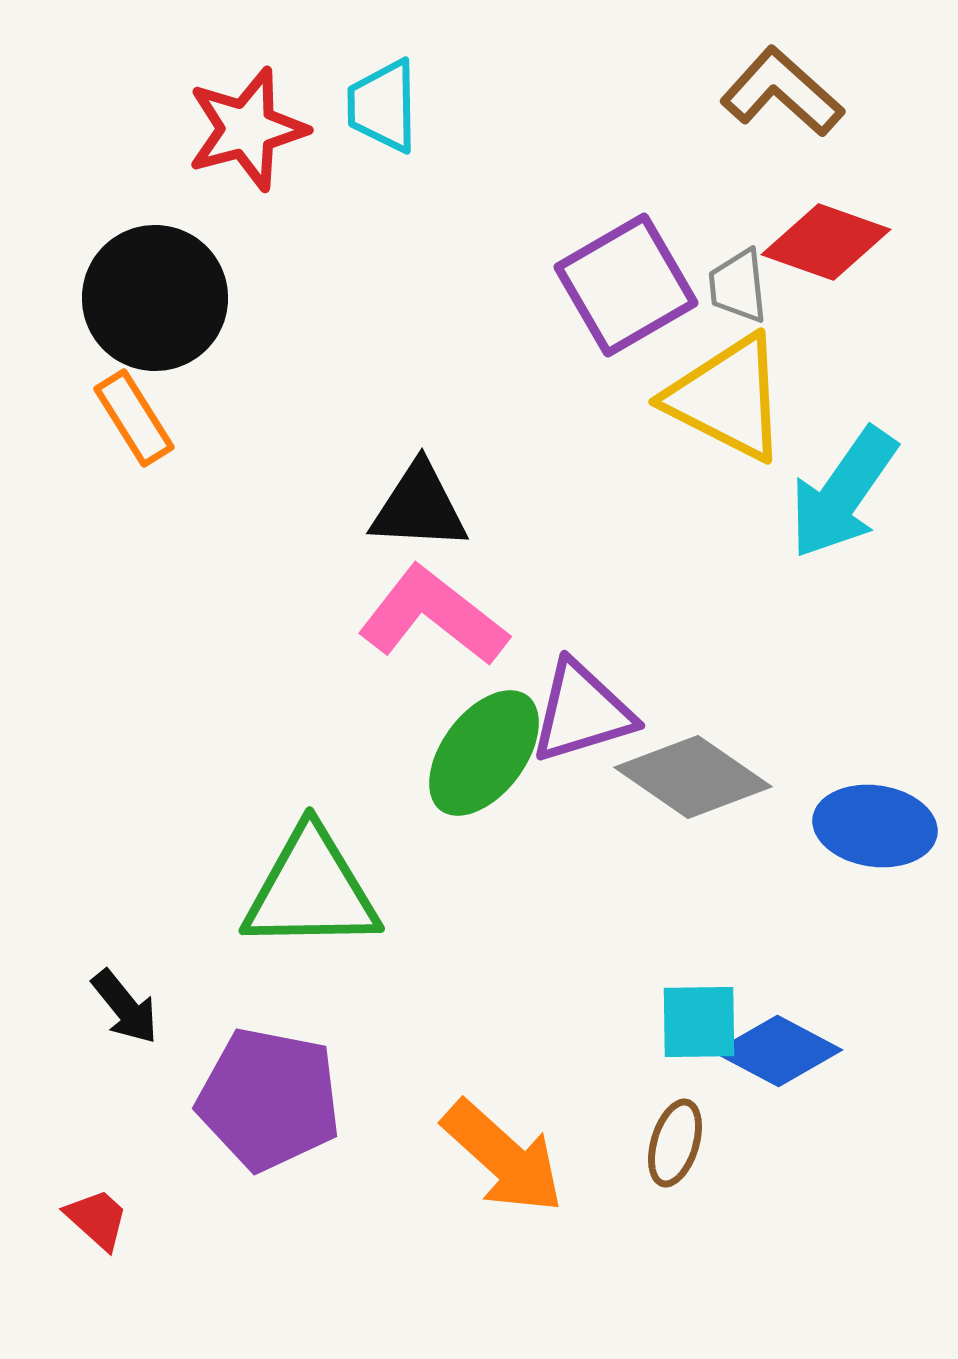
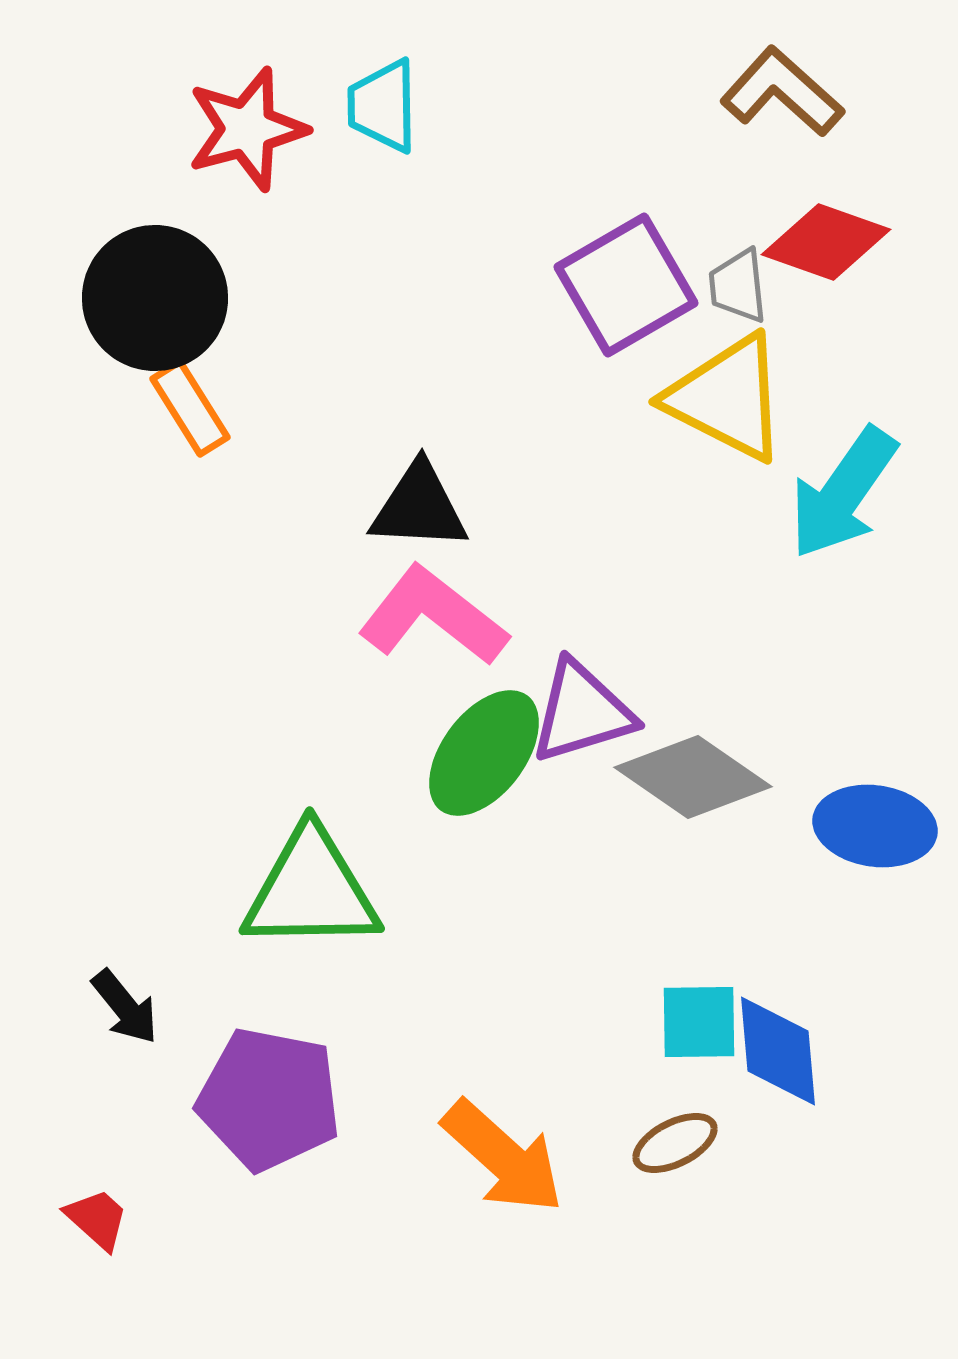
orange rectangle: moved 56 px right, 10 px up
blue diamond: rotated 57 degrees clockwise
brown ellipse: rotated 46 degrees clockwise
